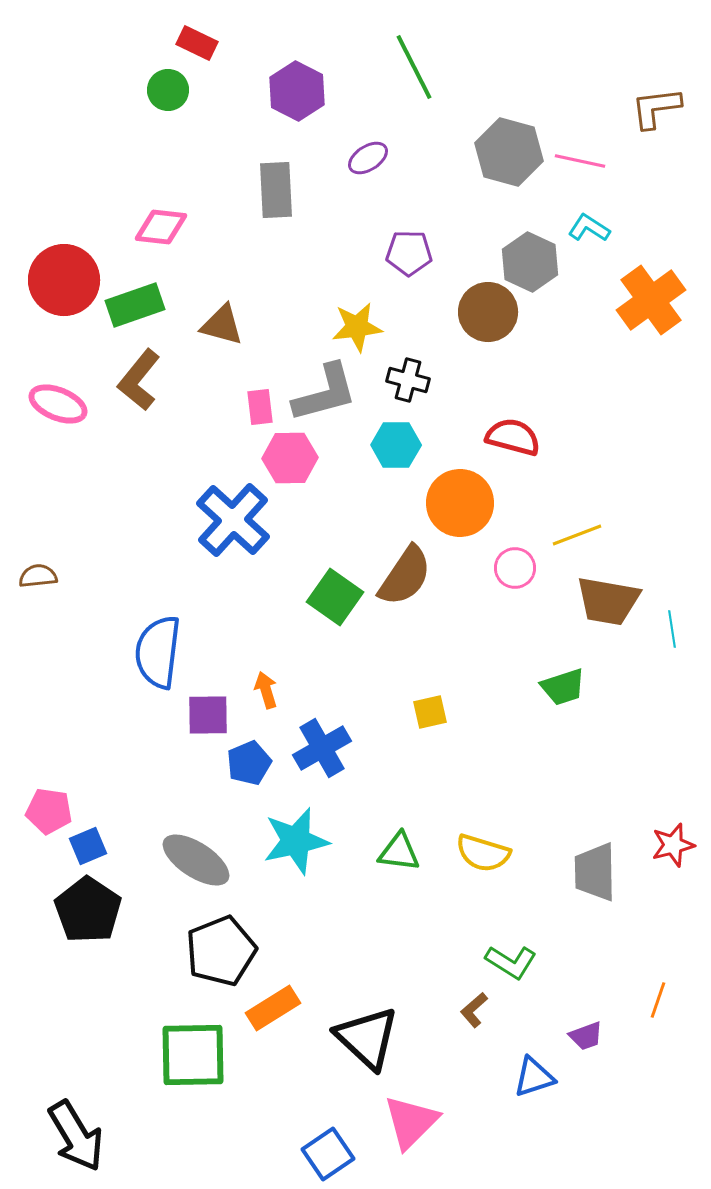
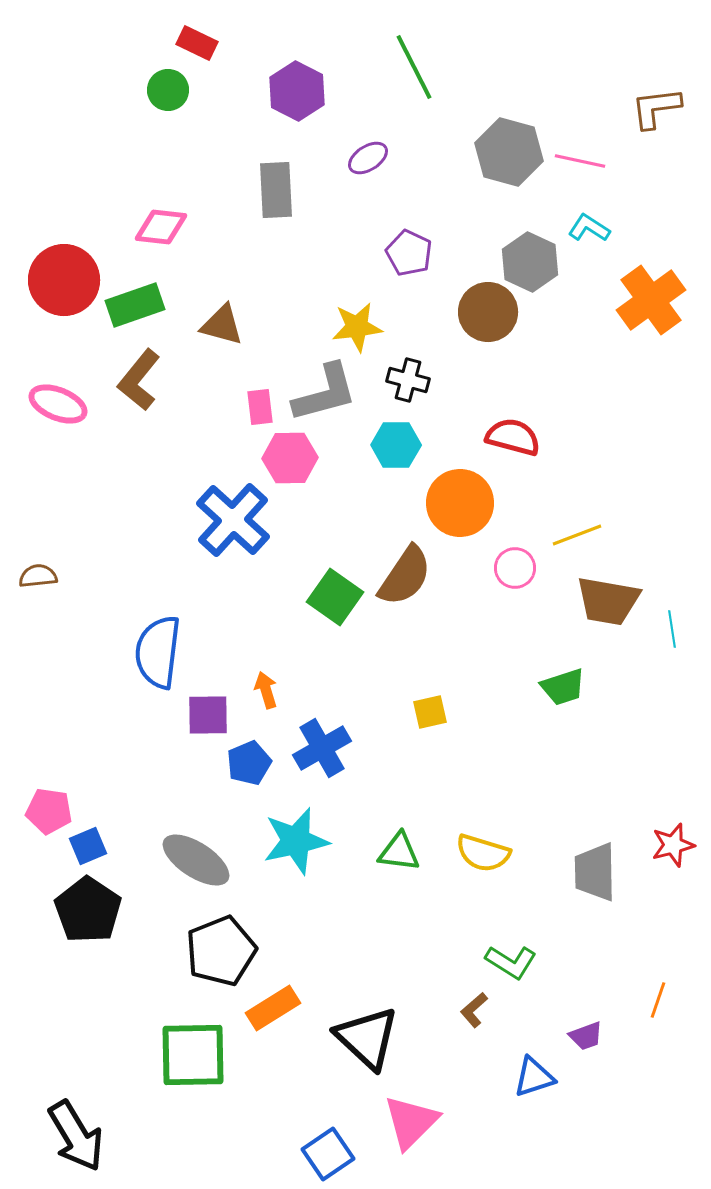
purple pentagon at (409, 253): rotated 24 degrees clockwise
